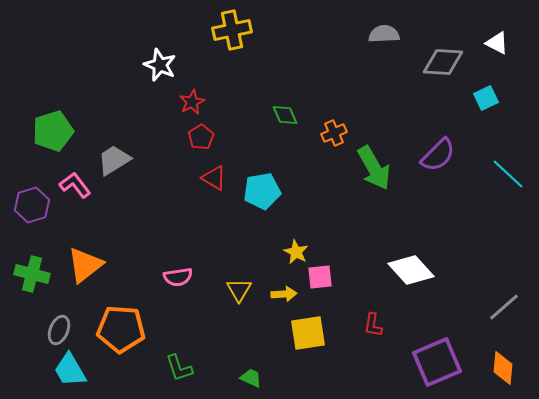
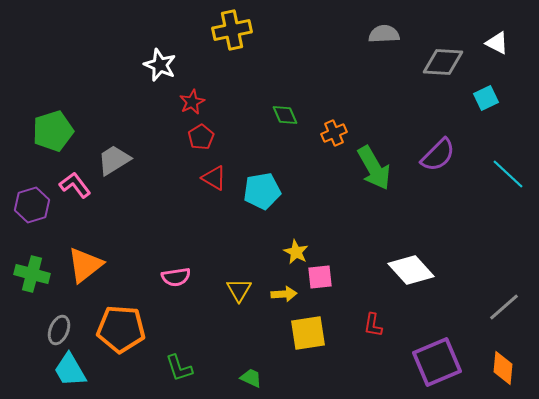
pink semicircle: moved 2 px left
